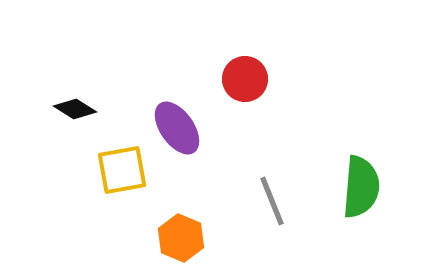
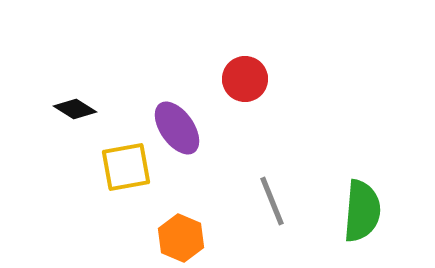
yellow square: moved 4 px right, 3 px up
green semicircle: moved 1 px right, 24 px down
